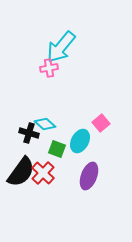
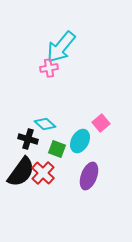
black cross: moved 1 px left, 6 px down
